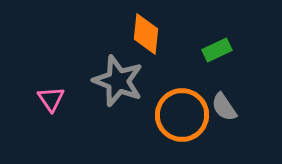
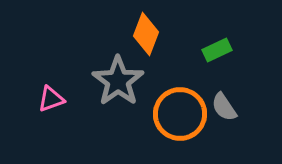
orange diamond: rotated 15 degrees clockwise
gray star: rotated 15 degrees clockwise
pink triangle: rotated 44 degrees clockwise
orange circle: moved 2 px left, 1 px up
